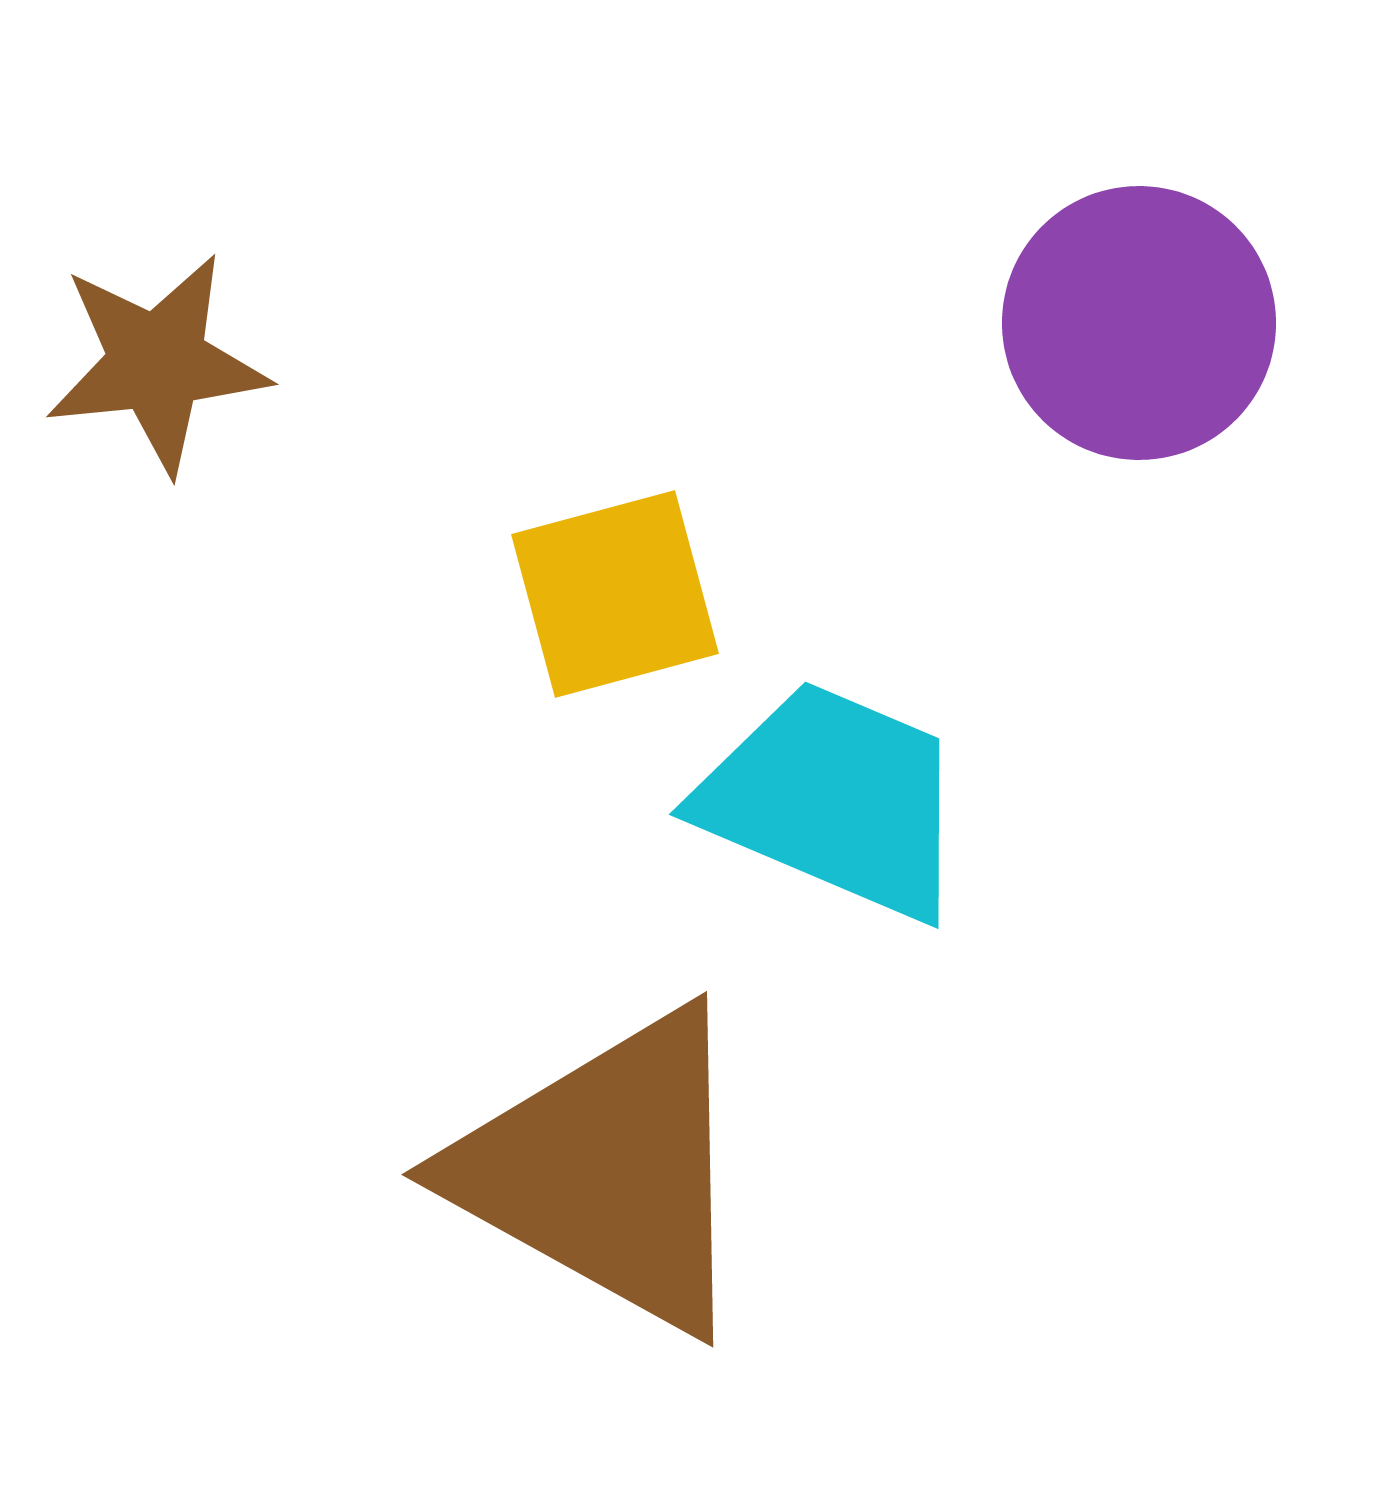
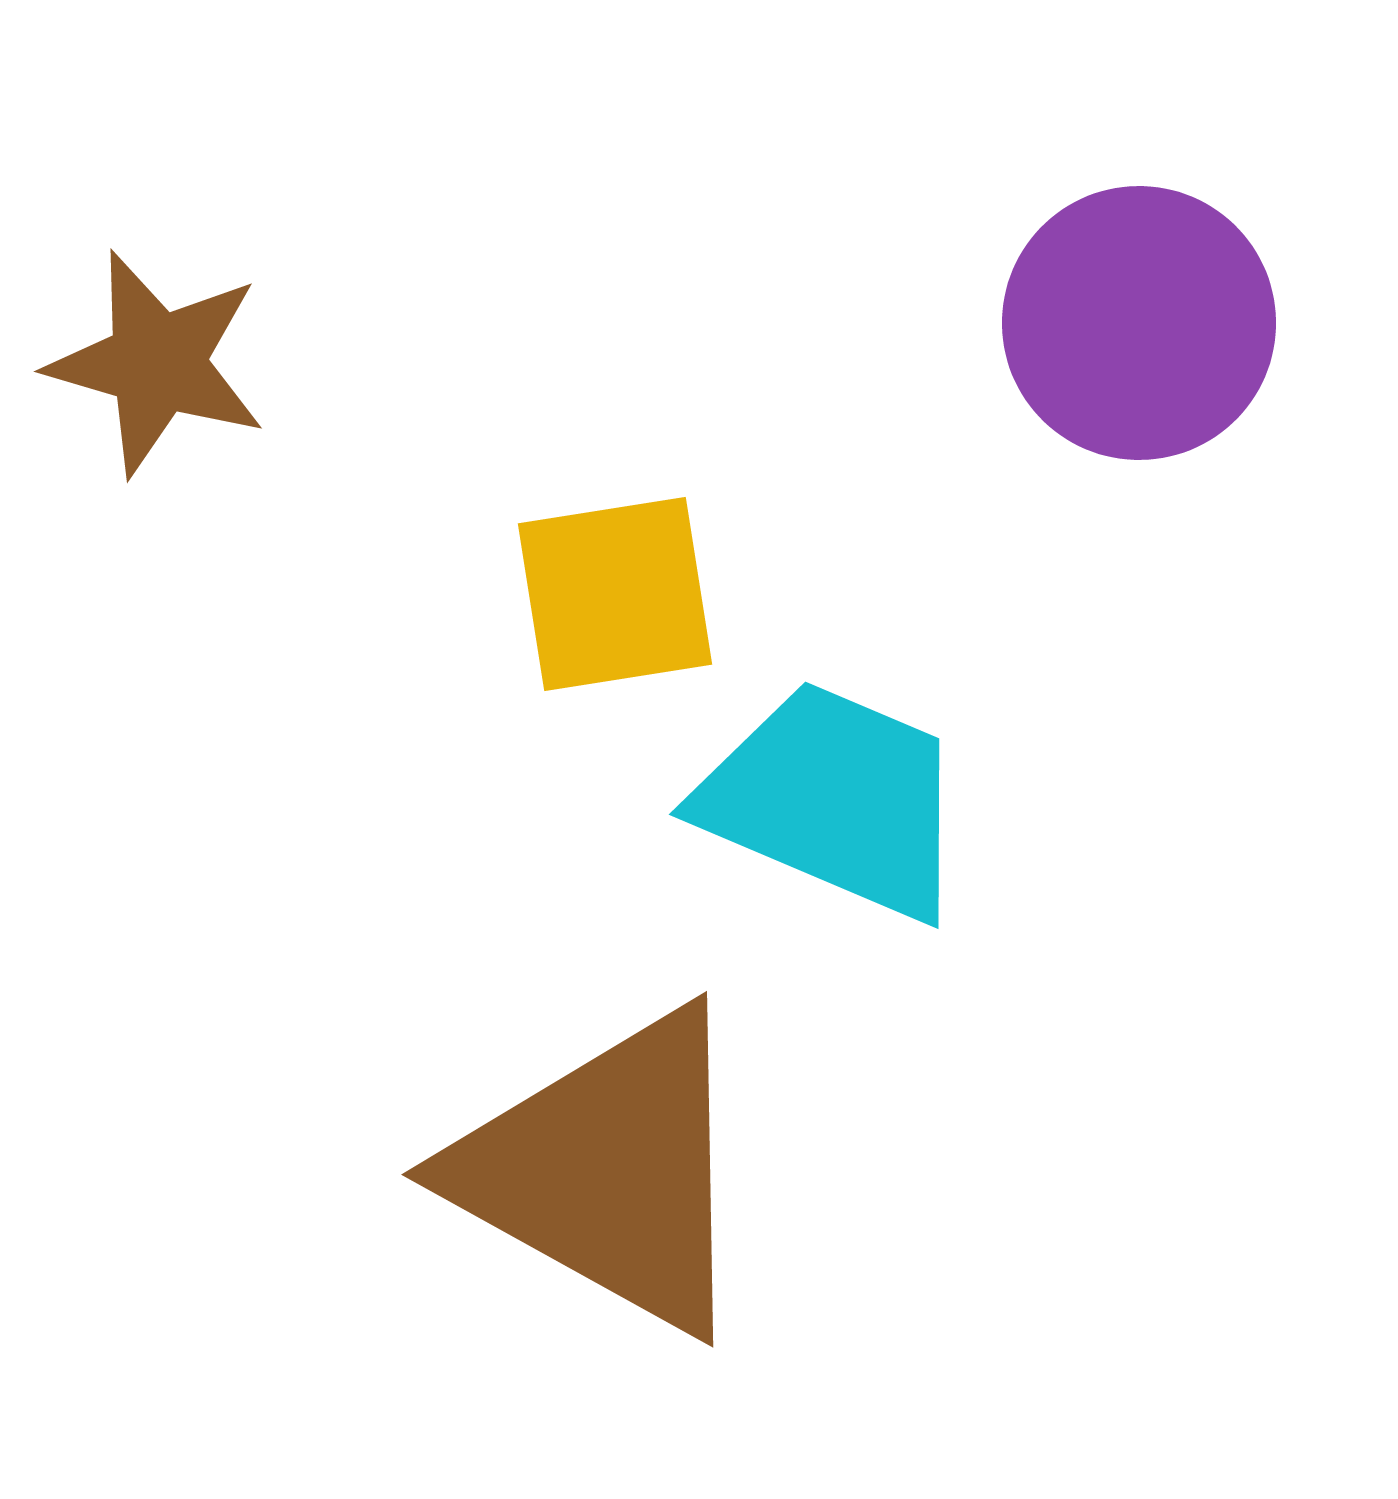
brown star: rotated 22 degrees clockwise
yellow square: rotated 6 degrees clockwise
